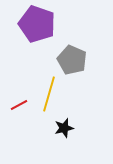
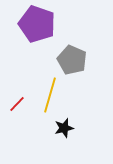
yellow line: moved 1 px right, 1 px down
red line: moved 2 px left, 1 px up; rotated 18 degrees counterclockwise
